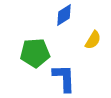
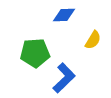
blue diamond: rotated 30 degrees clockwise
blue L-shape: rotated 48 degrees clockwise
